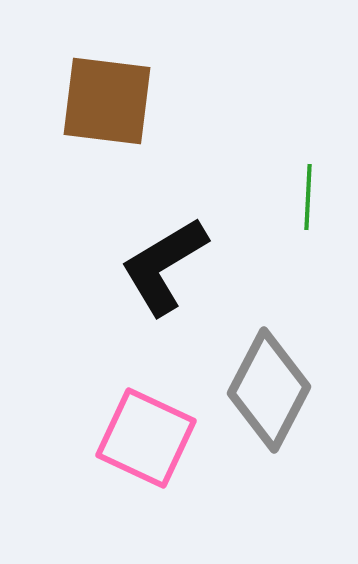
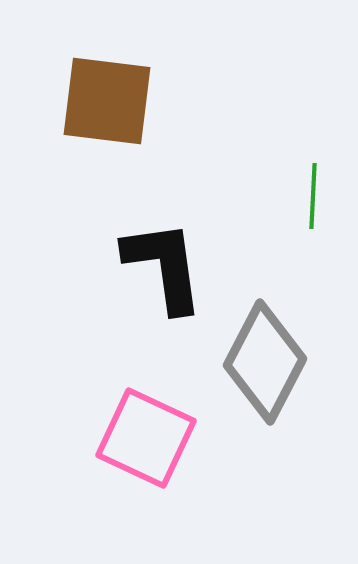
green line: moved 5 px right, 1 px up
black L-shape: rotated 113 degrees clockwise
gray diamond: moved 4 px left, 28 px up
